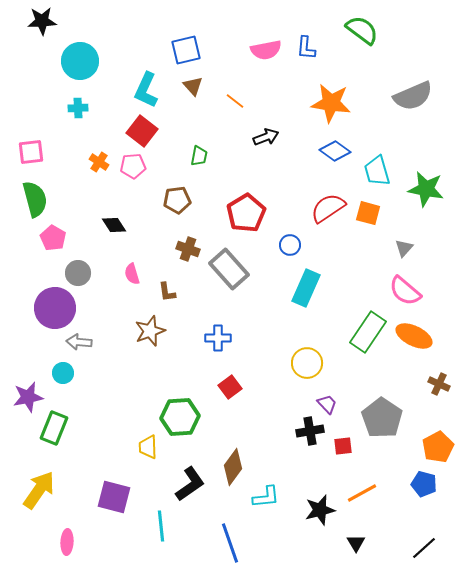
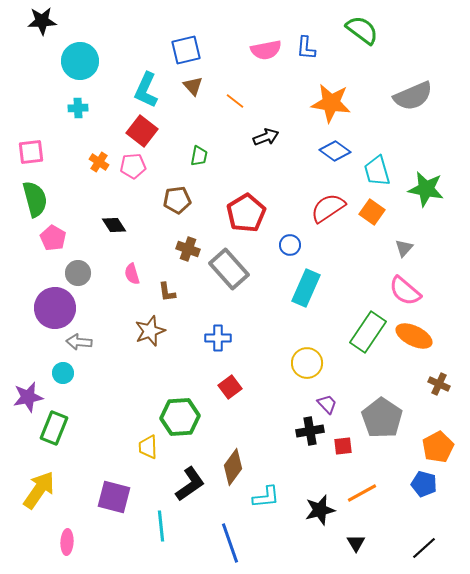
orange square at (368, 213): moved 4 px right, 1 px up; rotated 20 degrees clockwise
